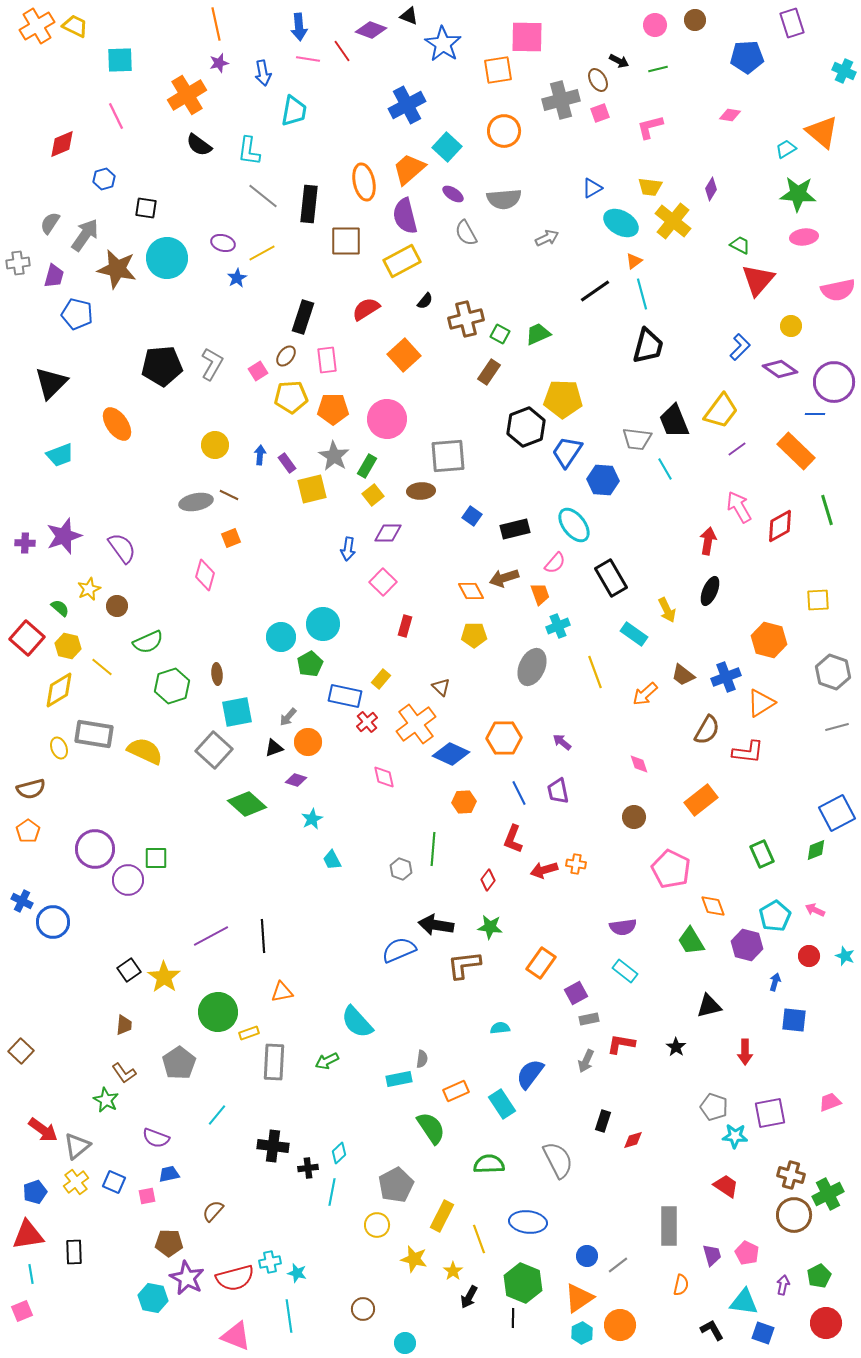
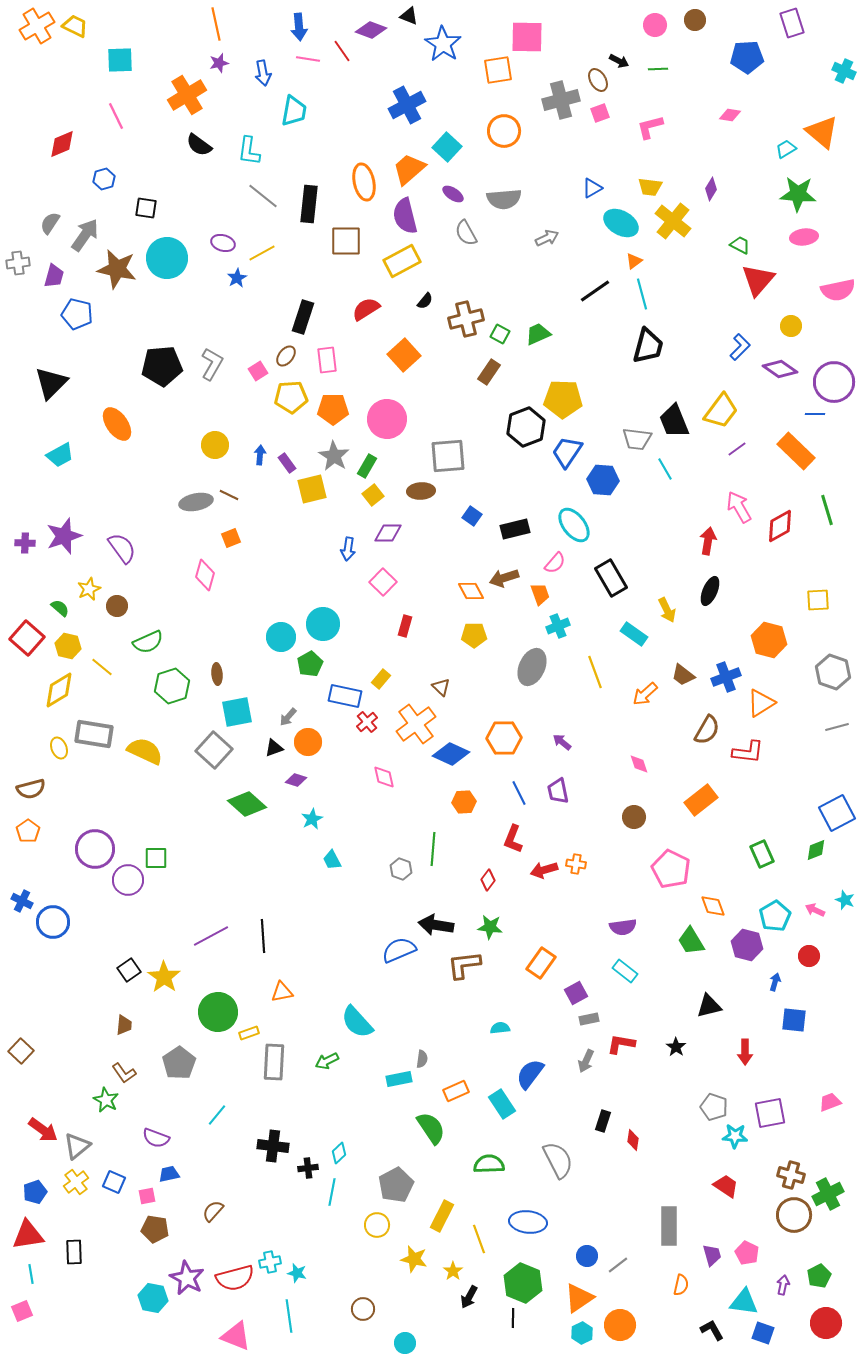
green line at (658, 69): rotated 12 degrees clockwise
cyan trapezoid at (60, 455): rotated 8 degrees counterclockwise
cyan star at (845, 956): moved 56 px up
red diamond at (633, 1140): rotated 65 degrees counterclockwise
brown pentagon at (169, 1243): moved 14 px left, 14 px up; rotated 8 degrees clockwise
